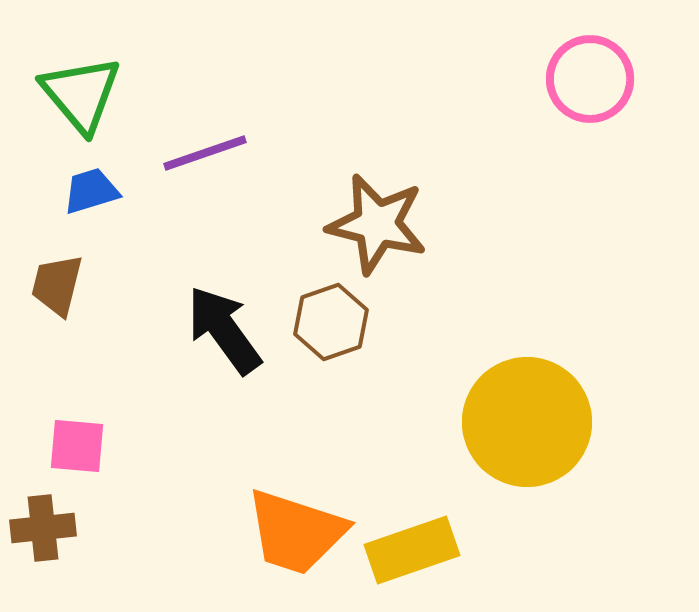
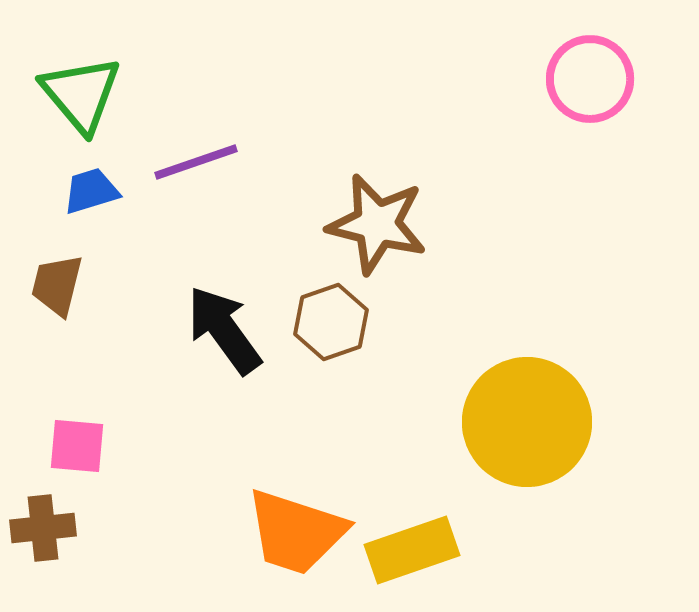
purple line: moved 9 px left, 9 px down
